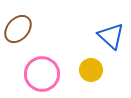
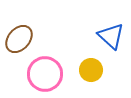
brown ellipse: moved 1 px right, 10 px down
pink circle: moved 3 px right
